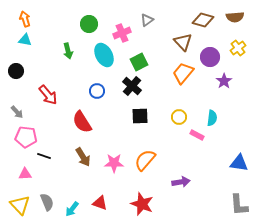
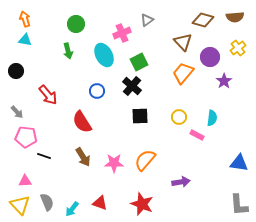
green circle: moved 13 px left
pink triangle: moved 7 px down
